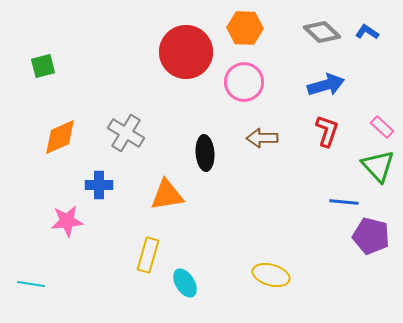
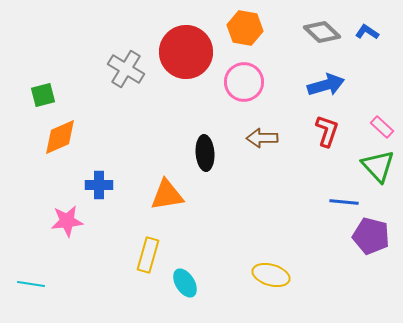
orange hexagon: rotated 8 degrees clockwise
green square: moved 29 px down
gray cross: moved 64 px up
